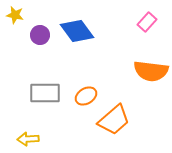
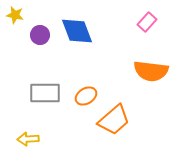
blue diamond: rotated 16 degrees clockwise
